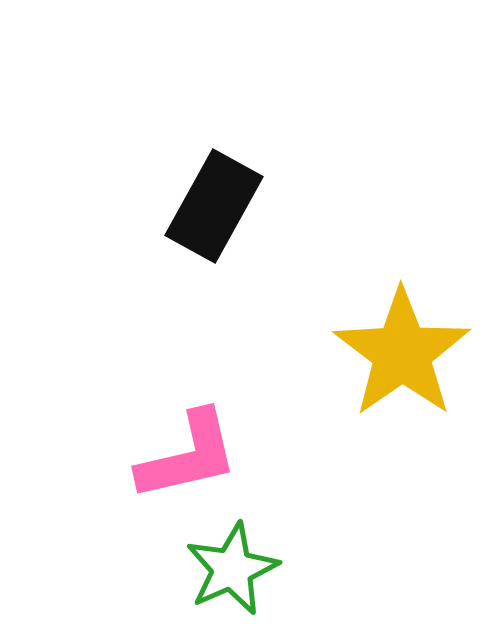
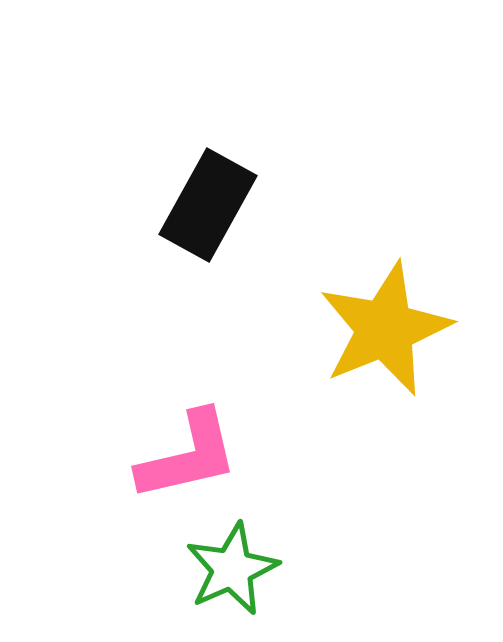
black rectangle: moved 6 px left, 1 px up
yellow star: moved 17 px left, 24 px up; rotated 13 degrees clockwise
